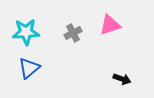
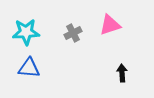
blue triangle: rotated 45 degrees clockwise
black arrow: moved 6 px up; rotated 114 degrees counterclockwise
